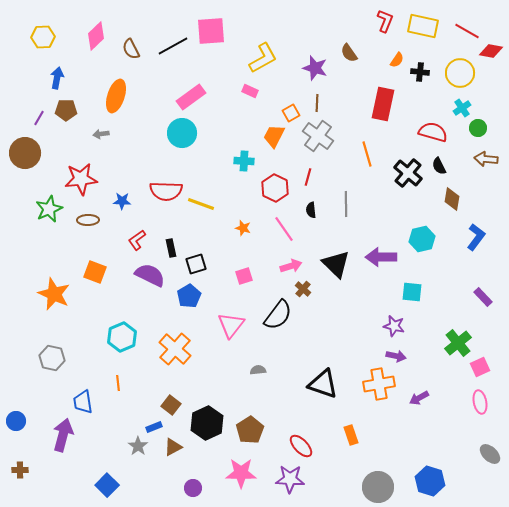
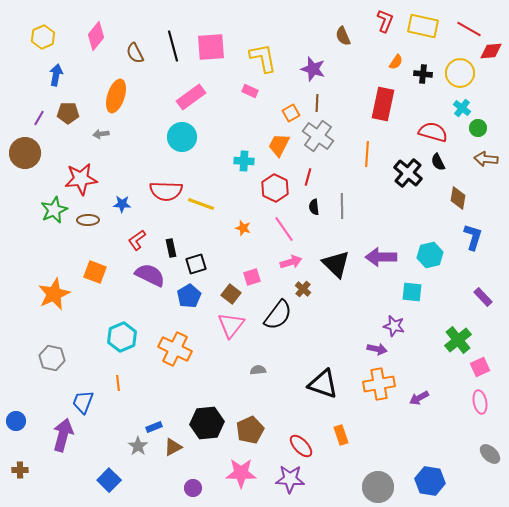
pink square at (211, 31): moved 16 px down
red line at (467, 31): moved 2 px right, 2 px up
pink diamond at (96, 36): rotated 8 degrees counterclockwise
yellow hexagon at (43, 37): rotated 20 degrees counterclockwise
black line at (173, 46): rotated 76 degrees counterclockwise
brown semicircle at (131, 49): moved 4 px right, 4 px down
red diamond at (491, 51): rotated 15 degrees counterclockwise
brown semicircle at (349, 53): moved 6 px left, 17 px up; rotated 12 degrees clockwise
yellow L-shape at (263, 58): rotated 72 degrees counterclockwise
orange semicircle at (397, 60): moved 1 px left, 2 px down
purple star at (315, 68): moved 2 px left, 1 px down
black cross at (420, 72): moved 3 px right, 2 px down
blue arrow at (57, 78): moved 1 px left, 3 px up
cyan cross at (462, 108): rotated 18 degrees counterclockwise
brown pentagon at (66, 110): moved 2 px right, 3 px down
cyan circle at (182, 133): moved 4 px down
orange trapezoid at (274, 136): moved 5 px right, 9 px down
orange line at (367, 154): rotated 20 degrees clockwise
black semicircle at (439, 166): moved 1 px left, 4 px up
brown diamond at (452, 199): moved 6 px right, 1 px up
blue star at (122, 201): moved 3 px down
gray line at (346, 204): moved 4 px left, 2 px down
green star at (49, 209): moved 5 px right, 1 px down
black semicircle at (311, 210): moved 3 px right, 3 px up
blue L-shape at (476, 237): moved 3 px left; rotated 20 degrees counterclockwise
cyan hexagon at (422, 239): moved 8 px right, 16 px down
pink arrow at (291, 266): moved 4 px up
pink square at (244, 276): moved 8 px right, 1 px down
orange star at (54, 294): rotated 24 degrees clockwise
green cross at (458, 343): moved 3 px up
orange cross at (175, 349): rotated 16 degrees counterclockwise
purple arrow at (396, 356): moved 19 px left, 7 px up
blue trapezoid at (83, 402): rotated 30 degrees clockwise
brown square at (171, 405): moved 60 px right, 111 px up
black hexagon at (207, 423): rotated 20 degrees clockwise
brown pentagon at (250, 430): rotated 8 degrees clockwise
orange rectangle at (351, 435): moved 10 px left
blue hexagon at (430, 481): rotated 8 degrees counterclockwise
blue square at (107, 485): moved 2 px right, 5 px up
